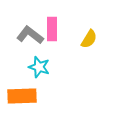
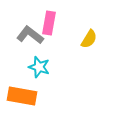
pink rectangle: moved 3 px left, 6 px up; rotated 10 degrees clockwise
orange rectangle: rotated 12 degrees clockwise
